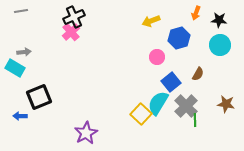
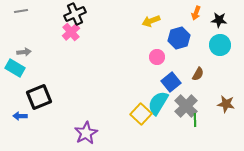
black cross: moved 1 px right, 3 px up
